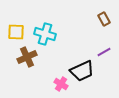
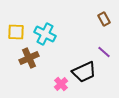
cyan cross: rotated 10 degrees clockwise
purple line: rotated 72 degrees clockwise
brown cross: moved 2 px right, 1 px down
black trapezoid: moved 2 px right, 1 px down
pink cross: rotated 16 degrees clockwise
